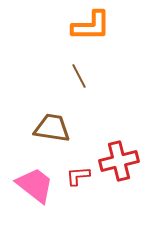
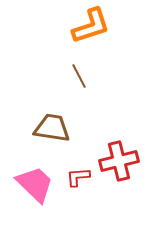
orange L-shape: rotated 18 degrees counterclockwise
red L-shape: moved 1 px down
pink trapezoid: moved 1 px up; rotated 6 degrees clockwise
